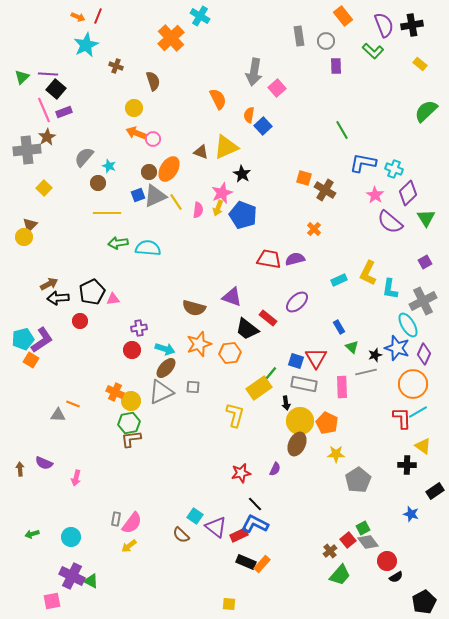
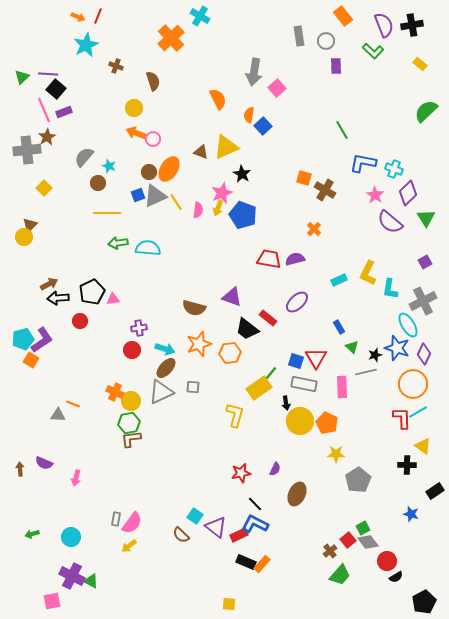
brown ellipse at (297, 444): moved 50 px down
